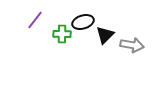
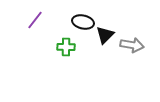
black ellipse: rotated 30 degrees clockwise
green cross: moved 4 px right, 13 px down
